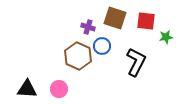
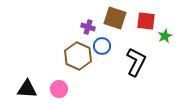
green star: moved 1 px left, 1 px up; rotated 16 degrees counterclockwise
